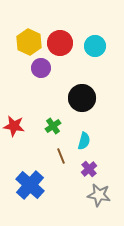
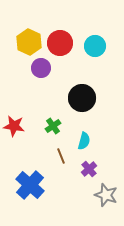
gray star: moved 7 px right; rotated 10 degrees clockwise
